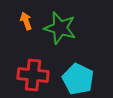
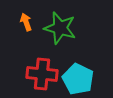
orange arrow: moved 1 px down
red cross: moved 9 px right, 1 px up
